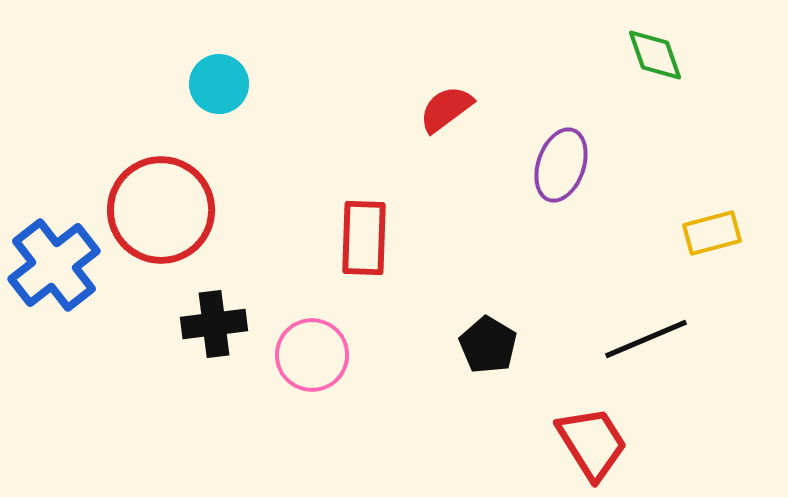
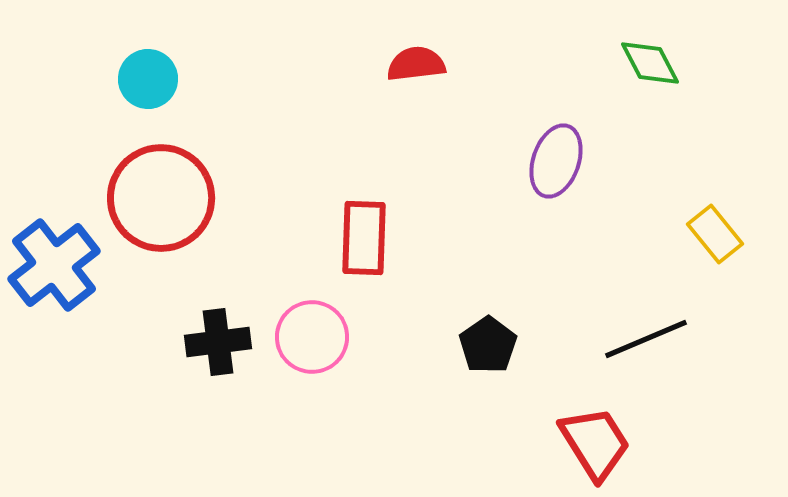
green diamond: moved 5 px left, 8 px down; rotated 8 degrees counterclockwise
cyan circle: moved 71 px left, 5 px up
red semicircle: moved 30 px left, 45 px up; rotated 30 degrees clockwise
purple ellipse: moved 5 px left, 4 px up
red circle: moved 12 px up
yellow rectangle: moved 3 px right, 1 px down; rotated 66 degrees clockwise
black cross: moved 4 px right, 18 px down
black pentagon: rotated 6 degrees clockwise
pink circle: moved 18 px up
red trapezoid: moved 3 px right
